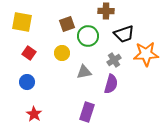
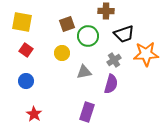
red square: moved 3 px left, 3 px up
blue circle: moved 1 px left, 1 px up
